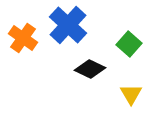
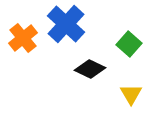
blue cross: moved 2 px left, 1 px up
orange cross: rotated 16 degrees clockwise
